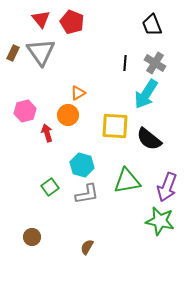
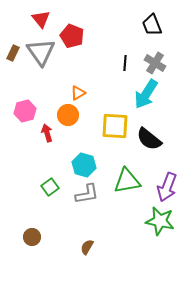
red pentagon: moved 14 px down
cyan hexagon: moved 2 px right
